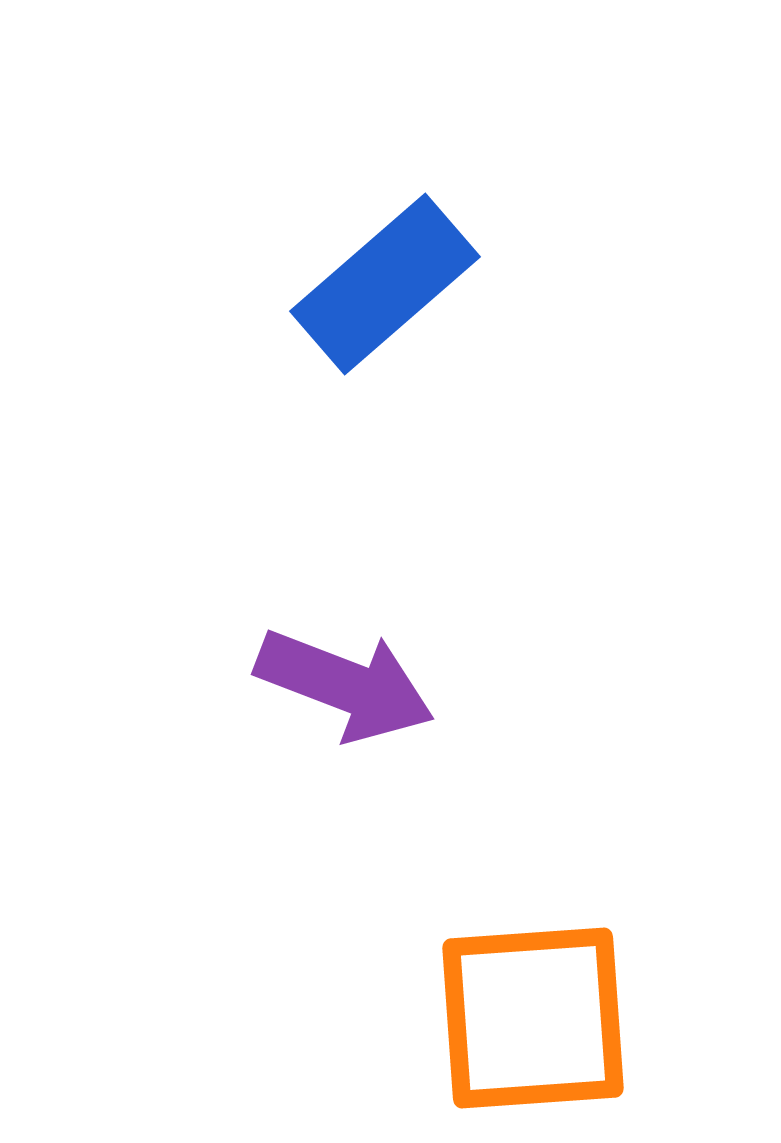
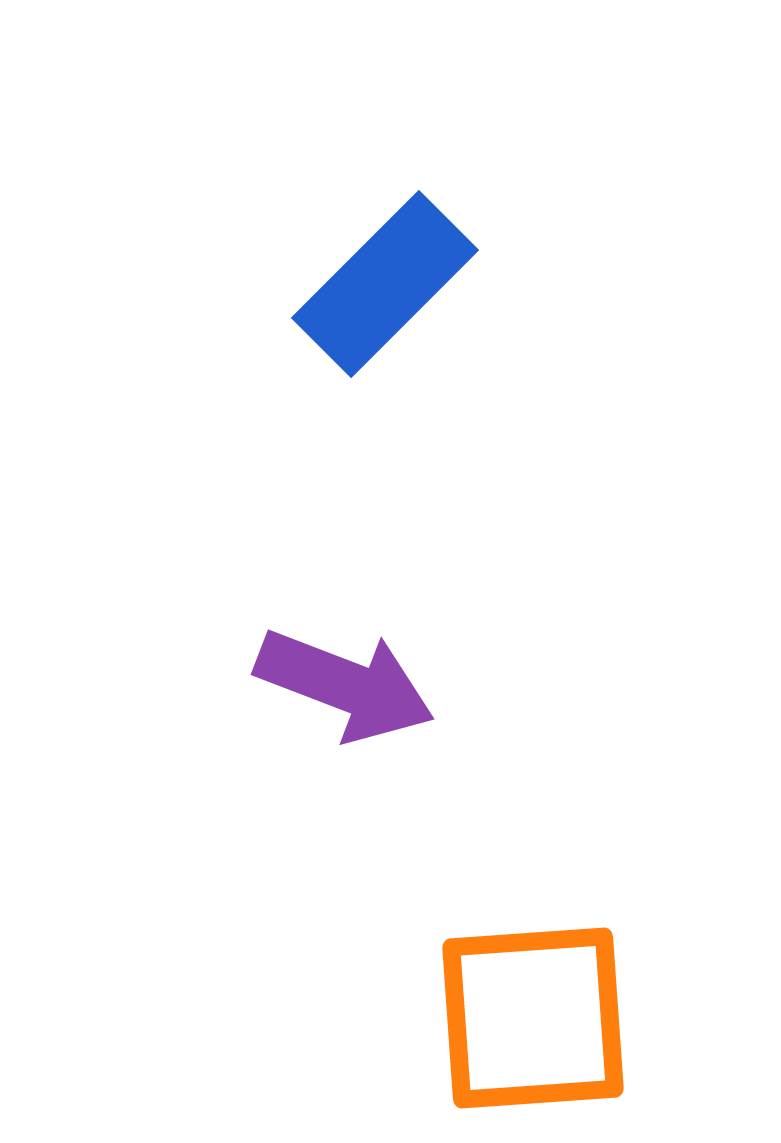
blue rectangle: rotated 4 degrees counterclockwise
